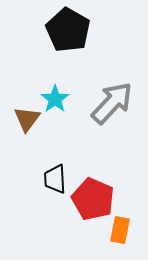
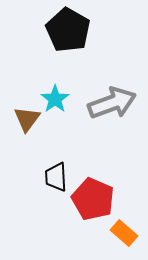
gray arrow: rotated 27 degrees clockwise
black trapezoid: moved 1 px right, 2 px up
orange rectangle: moved 4 px right, 3 px down; rotated 60 degrees counterclockwise
